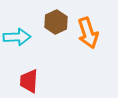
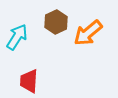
orange arrow: rotated 68 degrees clockwise
cyan arrow: rotated 56 degrees counterclockwise
